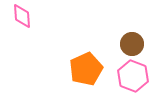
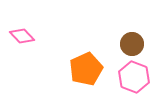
pink diamond: moved 20 px down; rotated 40 degrees counterclockwise
pink hexagon: moved 1 px right, 1 px down
